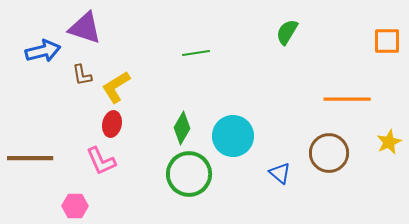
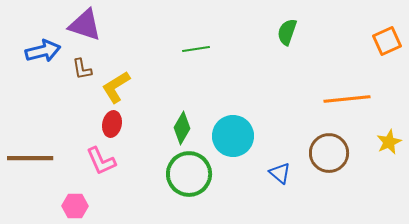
purple triangle: moved 3 px up
green semicircle: rotated 12 degrees counterclockwise
orange square: rotated 24 degrees counterclockwise
green line: moved 4 px up
brown L-shape: moved 6 px up
orange line: rotated 6 degrees counterclockwise
